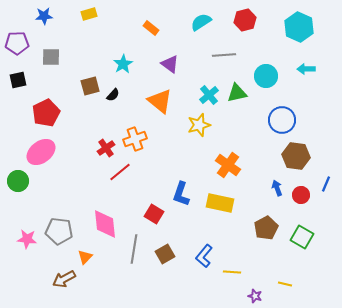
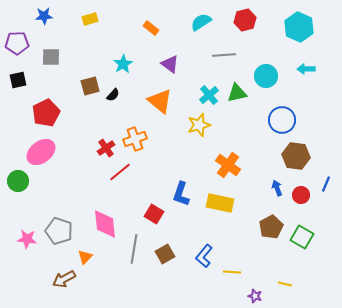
yellow rectangle at (89, 14): moved 1 px right, 5 px down
brown pentagon at (266, 228): moved 5 px right, 1 px up
gray pentagon at (59, 231): rotated 12 degrees clockwise
